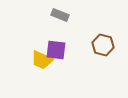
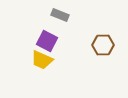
brown hexagon: rotated 15 degrees counterclockwise
purple square: moved 9 px left, 9 px up; rotated 20 degrees clockwise
